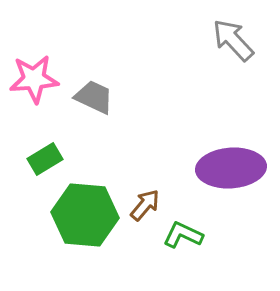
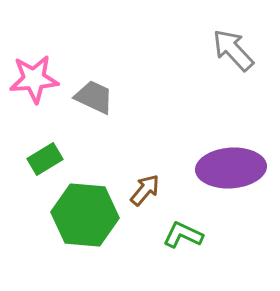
gray arrow: moved 10 px down
brown arrow: moved 15 px up
